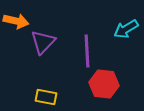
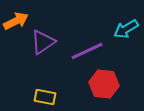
orange arrow: rotated 40 degrees counterclockwise
purple triangle: rotated 12 degrees clockwise
purple line: rotated 68 degrees clockwise
yellow rectangle: moved 1 px left
